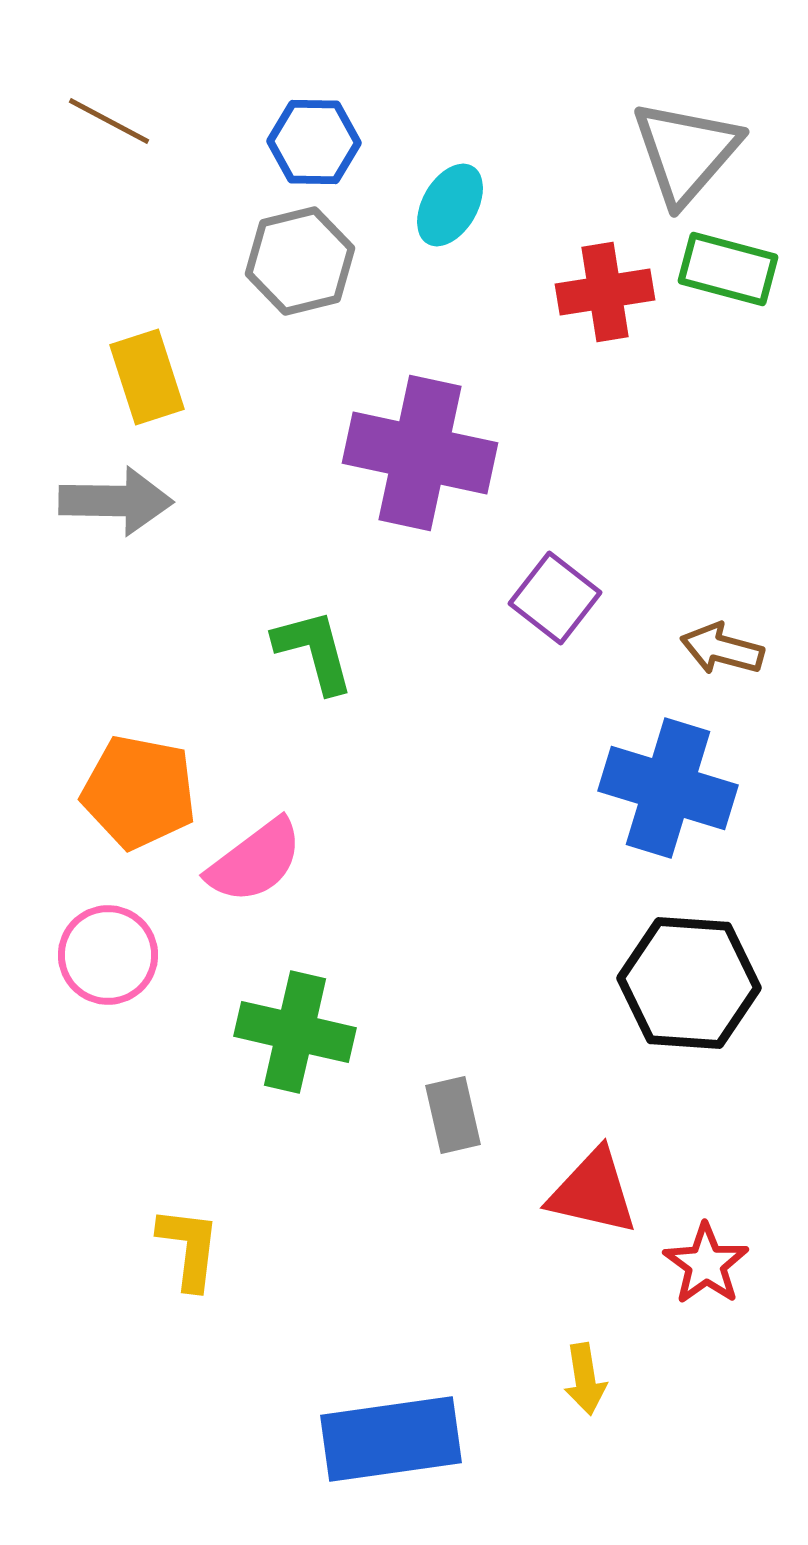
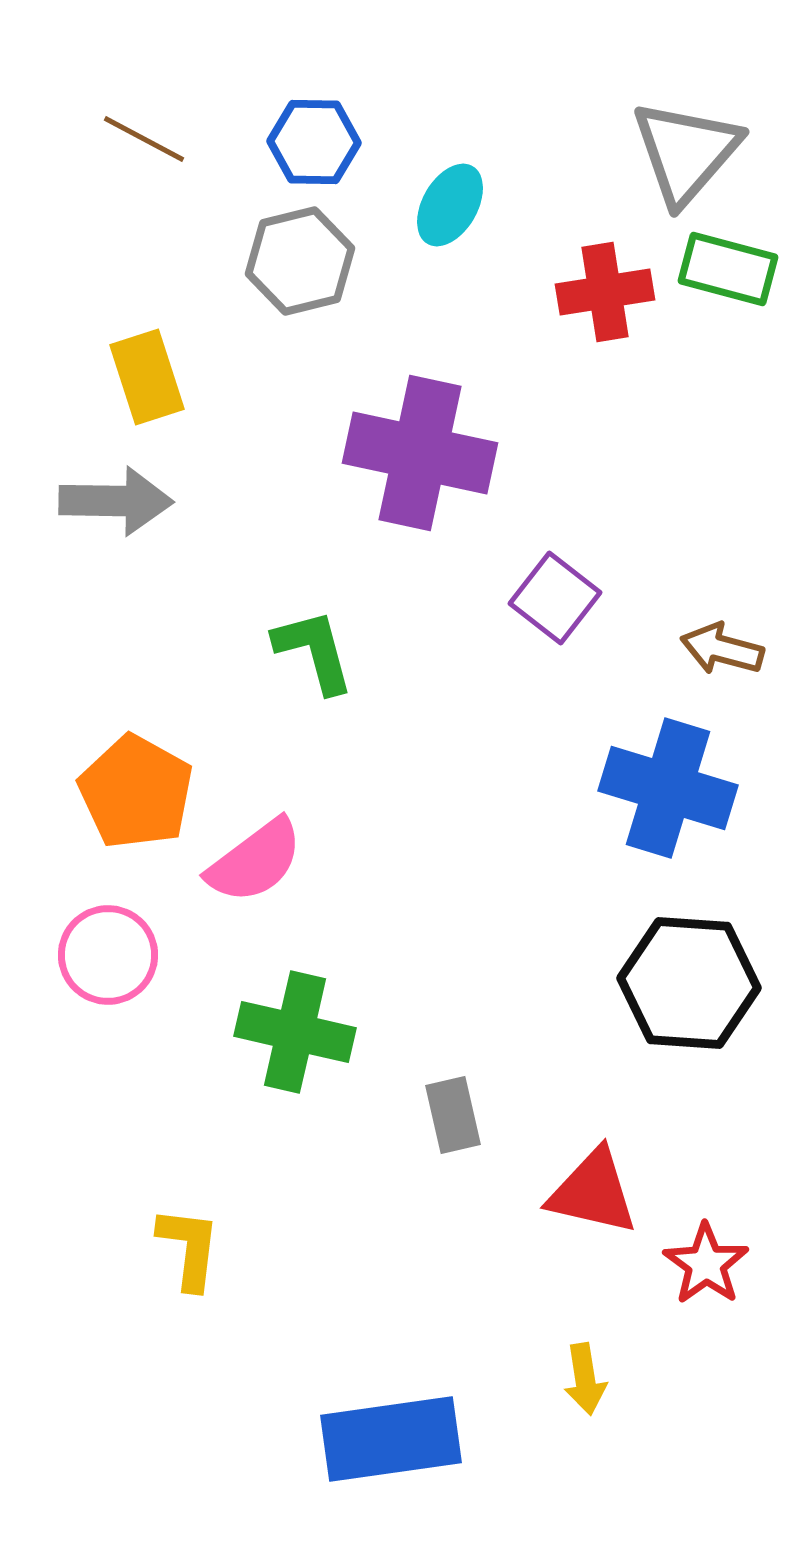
brown line: moved 35 px right, 18 px down
orange pentagon: moved 3 px left; rotated 18 degrees clockwise
